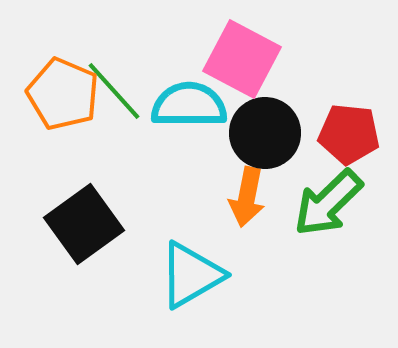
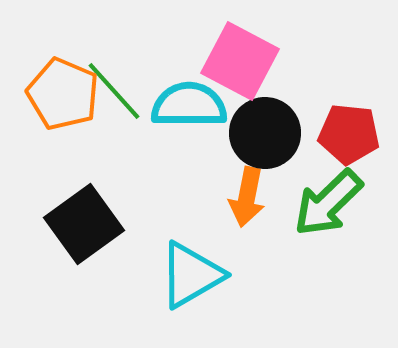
pink square: moved 2 px left, 2 px down
